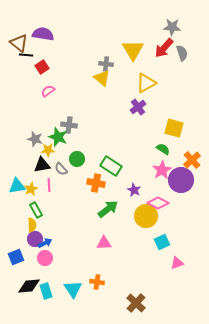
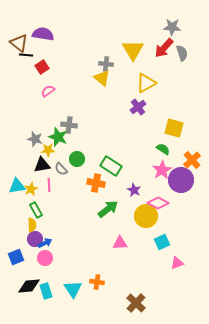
pink triangle at (104, 243): moved 16 px right
